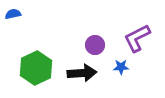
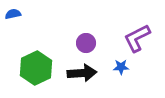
purple circle: moved 9 px left, 2 px up
